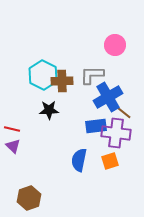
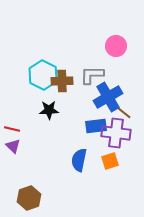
pink circle: moved 1 px right, 1 px down
